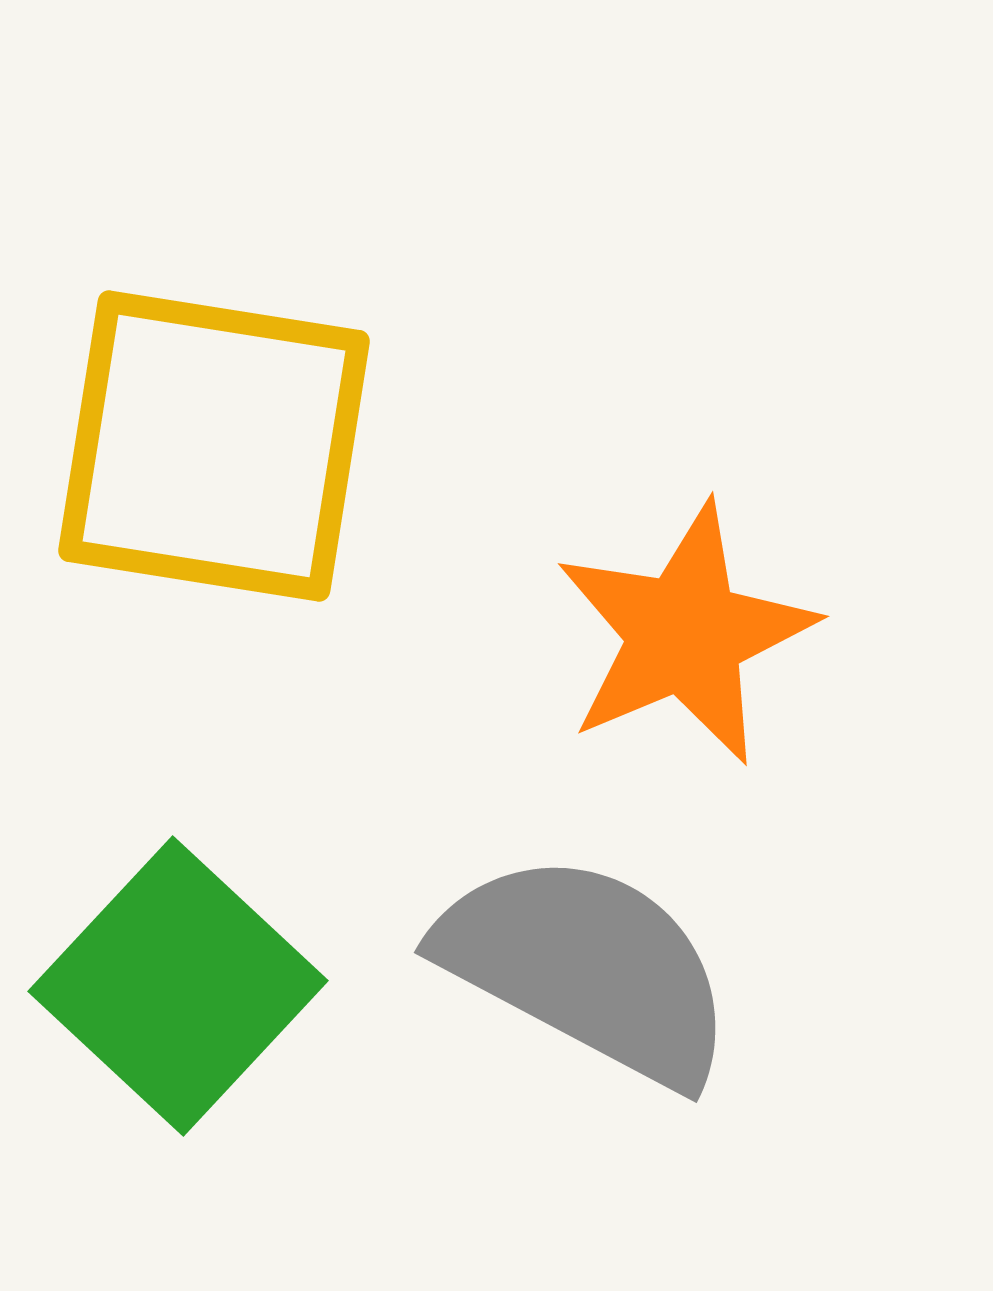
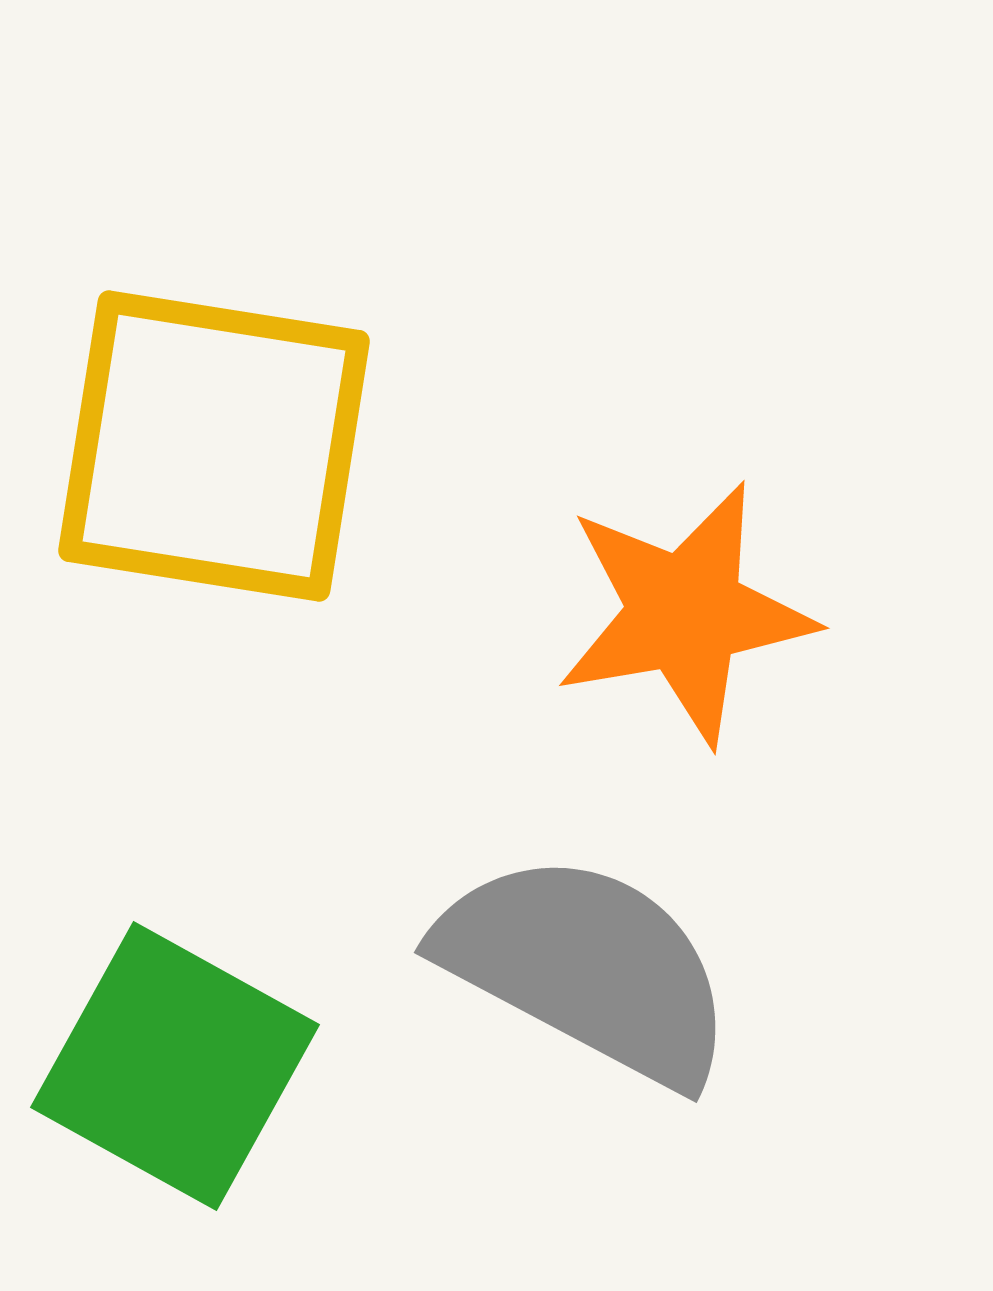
orange star: moved 21 px up; rotated 13 degrees clockwise
green square: moved 3 px left, 80 px down; rotated 14 degrees counterclockwise
